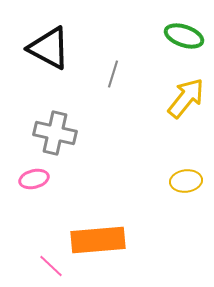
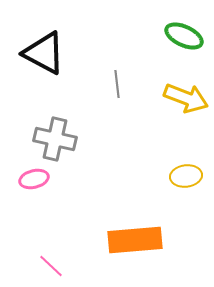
green ellipse: rotated 6 degrees clockwise
black triangle: moved 5 px left, 5 px down
gray line: moved 4 px right, 10 px down; rotated 24 degrees counterclockwise
yellow arrow: rotated 72 degrees clockwise
gray cross: moved 6 px down
yellow ellipse: moved 5 px up
orange rectangle: moved 37 px right
